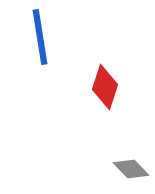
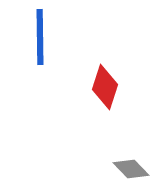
blue line: rotated 8 degrees clockwise
